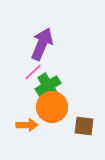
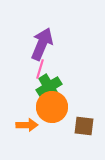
pink line: moved 7 px right, 3 px up; rotated 30 degrees counterclockwise
green cross: moved 1 px right, 1 px down
